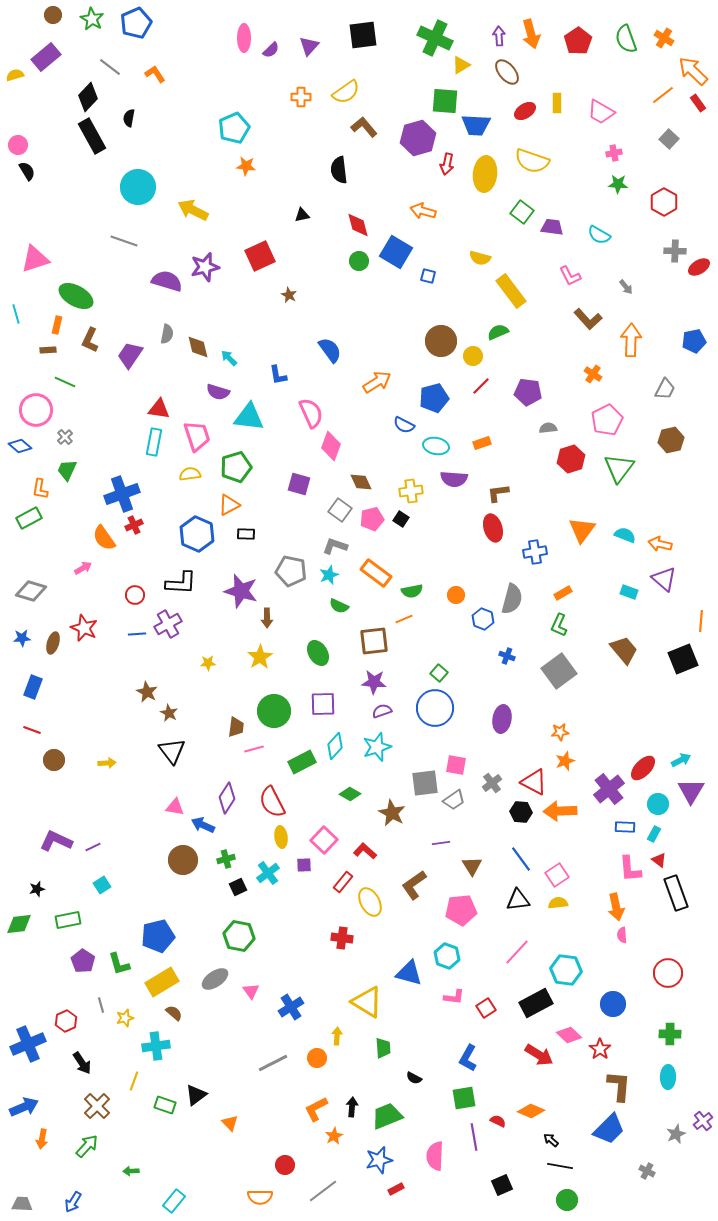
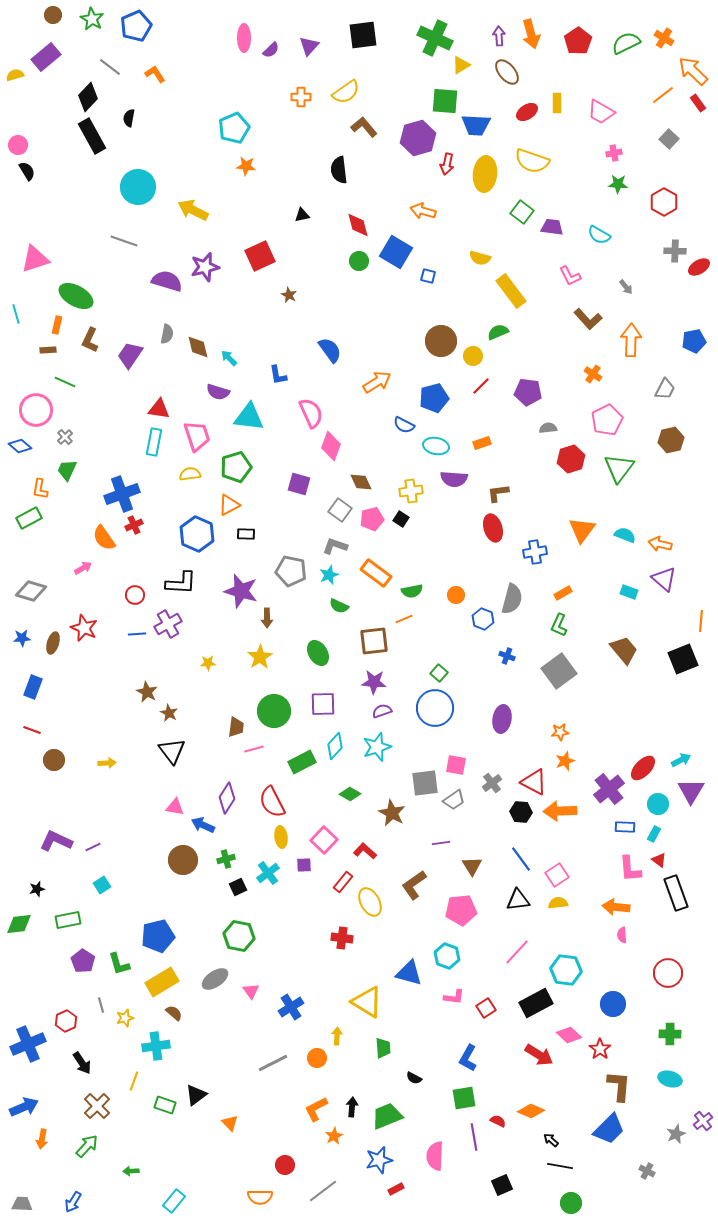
blue pentagon at (136, 23): moved 3 px down
green semicircle at (626, 39): moved 4 px down; rotated 84 degrees clockwise
red ellipse at (525, 111): moved 2 px right, 1 px down
orange arrow at (616, 907): rotated 108 degrees clockwise
cyan ellipse at (668, 1077): moved 2 px right, 2 px down; rotated 75 degrees counterclockwise
green circle at (567, 1200): moved 4 px right, 3 px down
